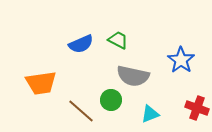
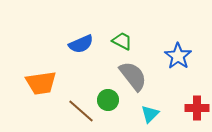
green trapezoid: moved 4 px right, 1 px down
blue star: moved 3 px left, 4 px up
gray semicircle: rotated 140 degrees counterclockwise
green circle: moved 3 px left
red cross: rotated 20 degrees counterclockwise
cyan triangle: rotated 24 degrees counterclockwise
